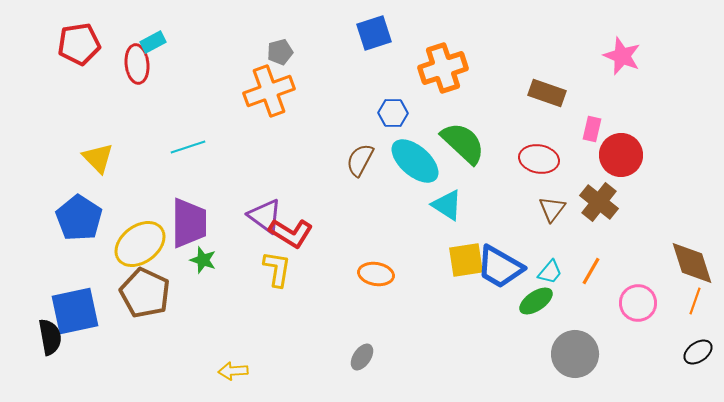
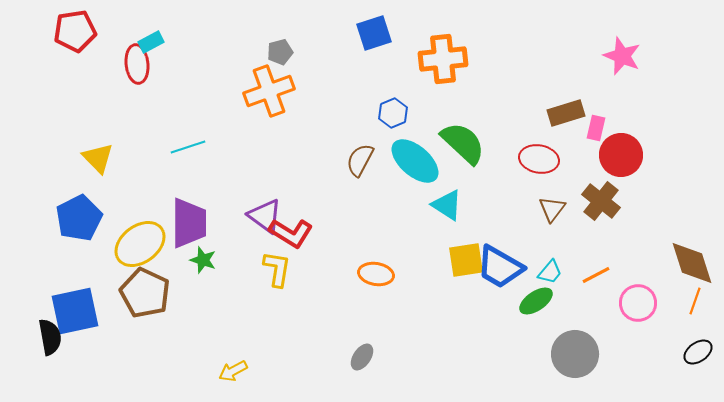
cyan rectangle at (153, 42): moved 2 px left
red pentagon at (79, 44): moved 4 px left, 13 px up
orange cross at (443, 68): moved 9 px up; rotated 12 degrees clockwise
brown rectangle at (547, 93): moved 19 px right, 20 px down; rotated 36 degrees counterclockwise
blue hexagon at (393, 113): rotated 24 degrees counterclockwise
pink rectangle at (592, 129): moved 4 px right, 1 px up
brown cross at (599, 202): moved 2 px right, 1 px up
blue pentagon at (79, 218): rotated 12 degrees clockwise
orange line at (591, 271): moved 5 px right, 4 px down; rotated 32 degrees clockwise
yellow arrow at (233, 371): rotated 24 degrees counterclockwise
